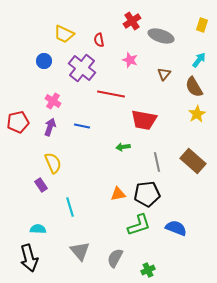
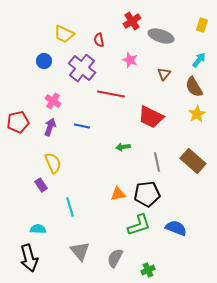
red trapezoid: moved 7 px right, 3 px up; rotated 16 degrees clockwise
